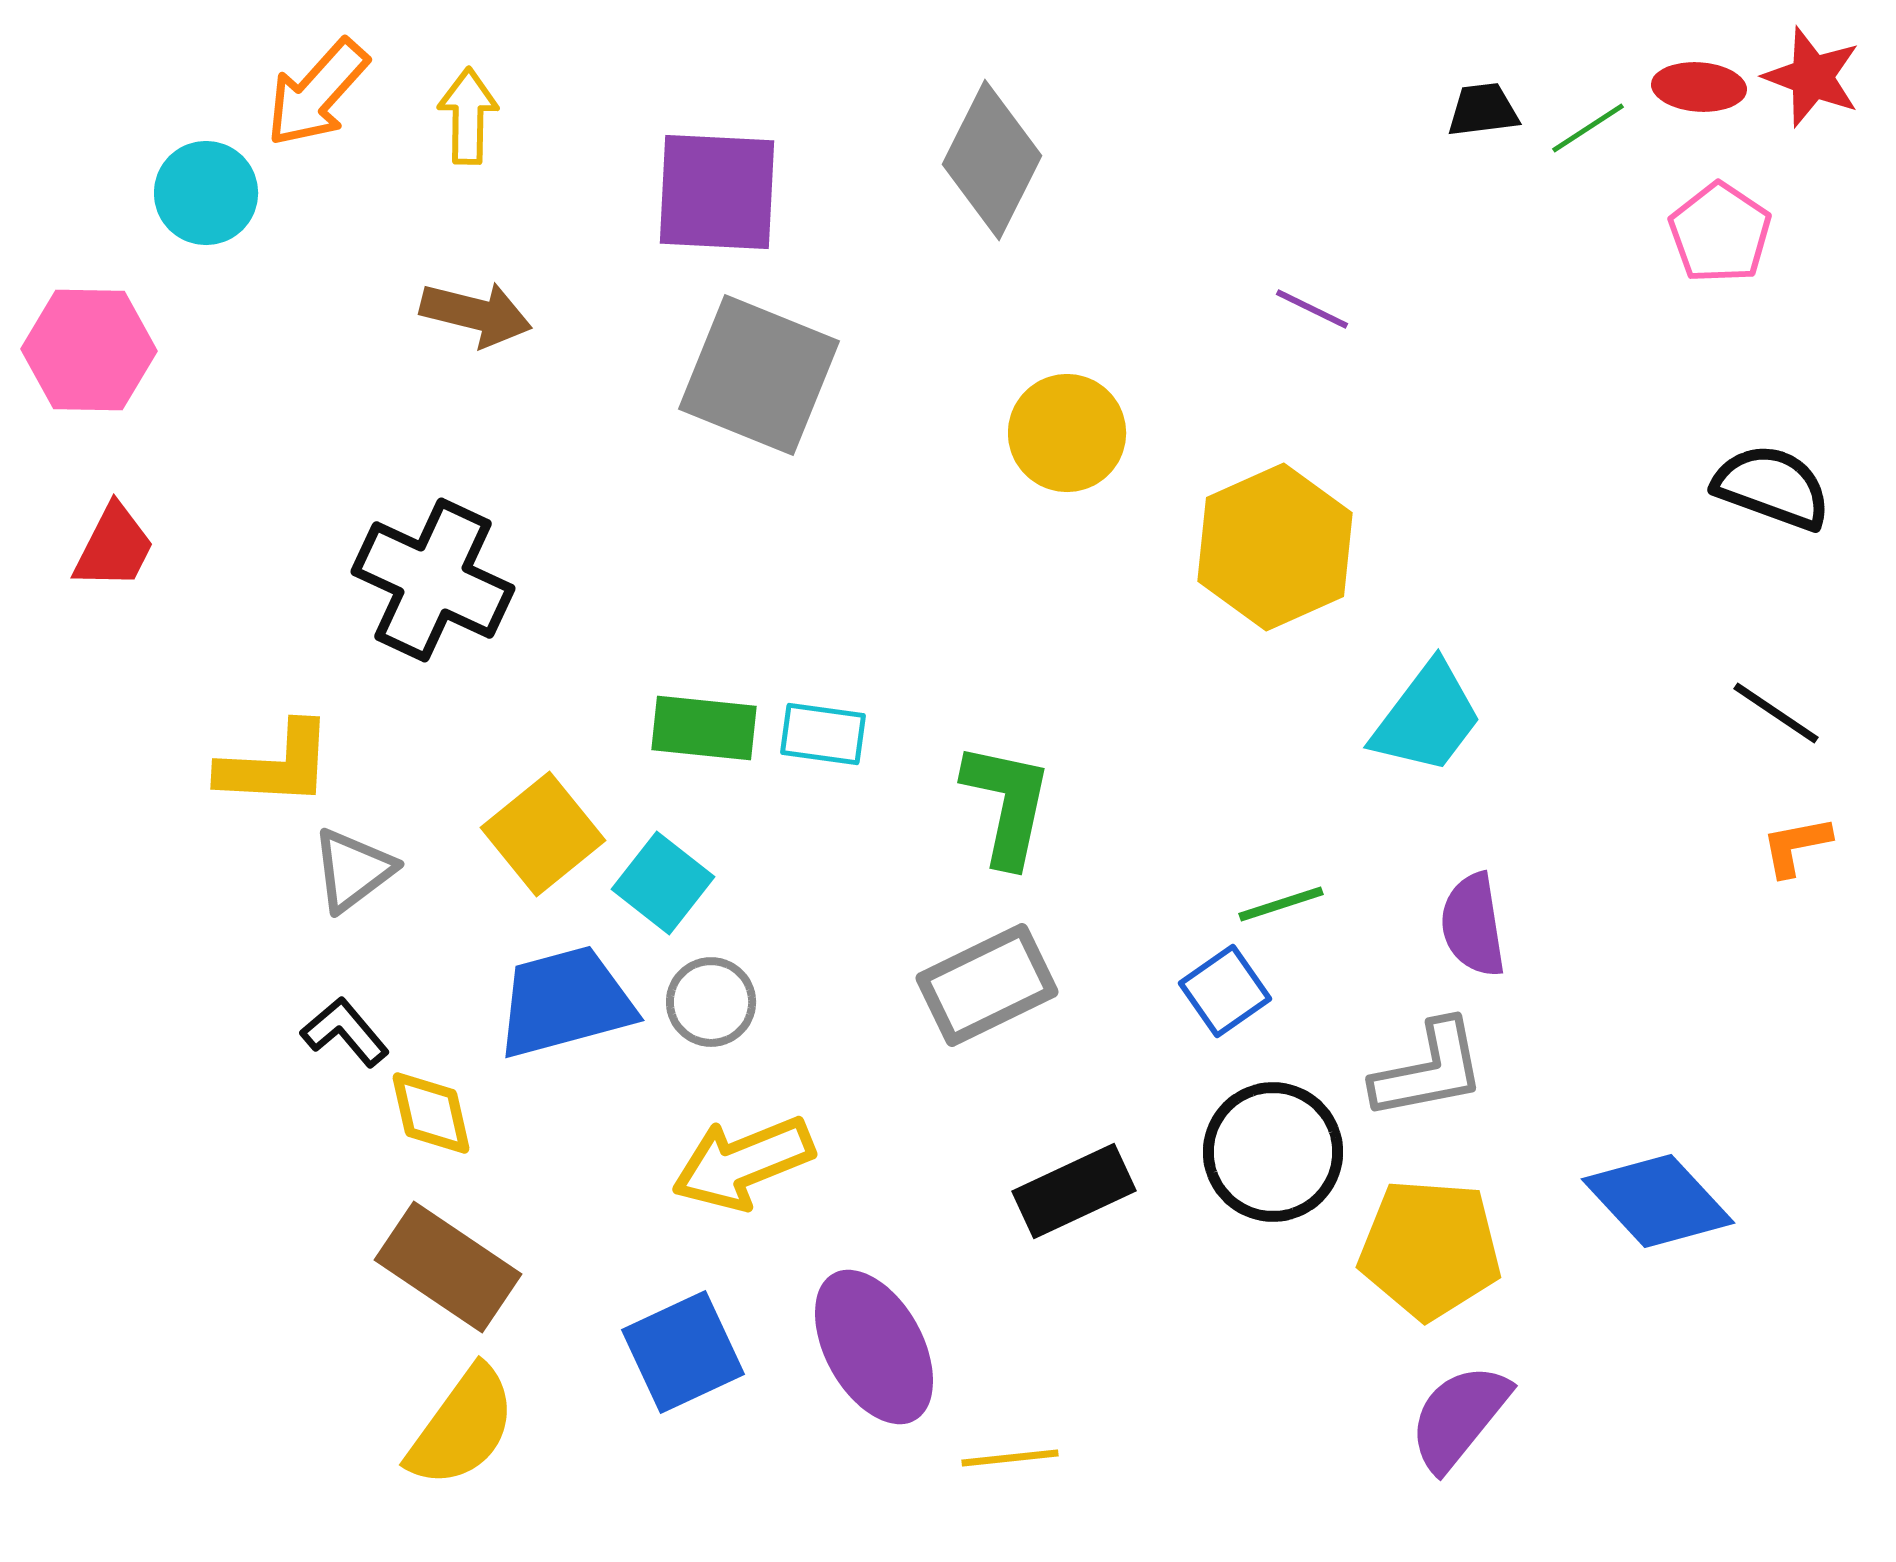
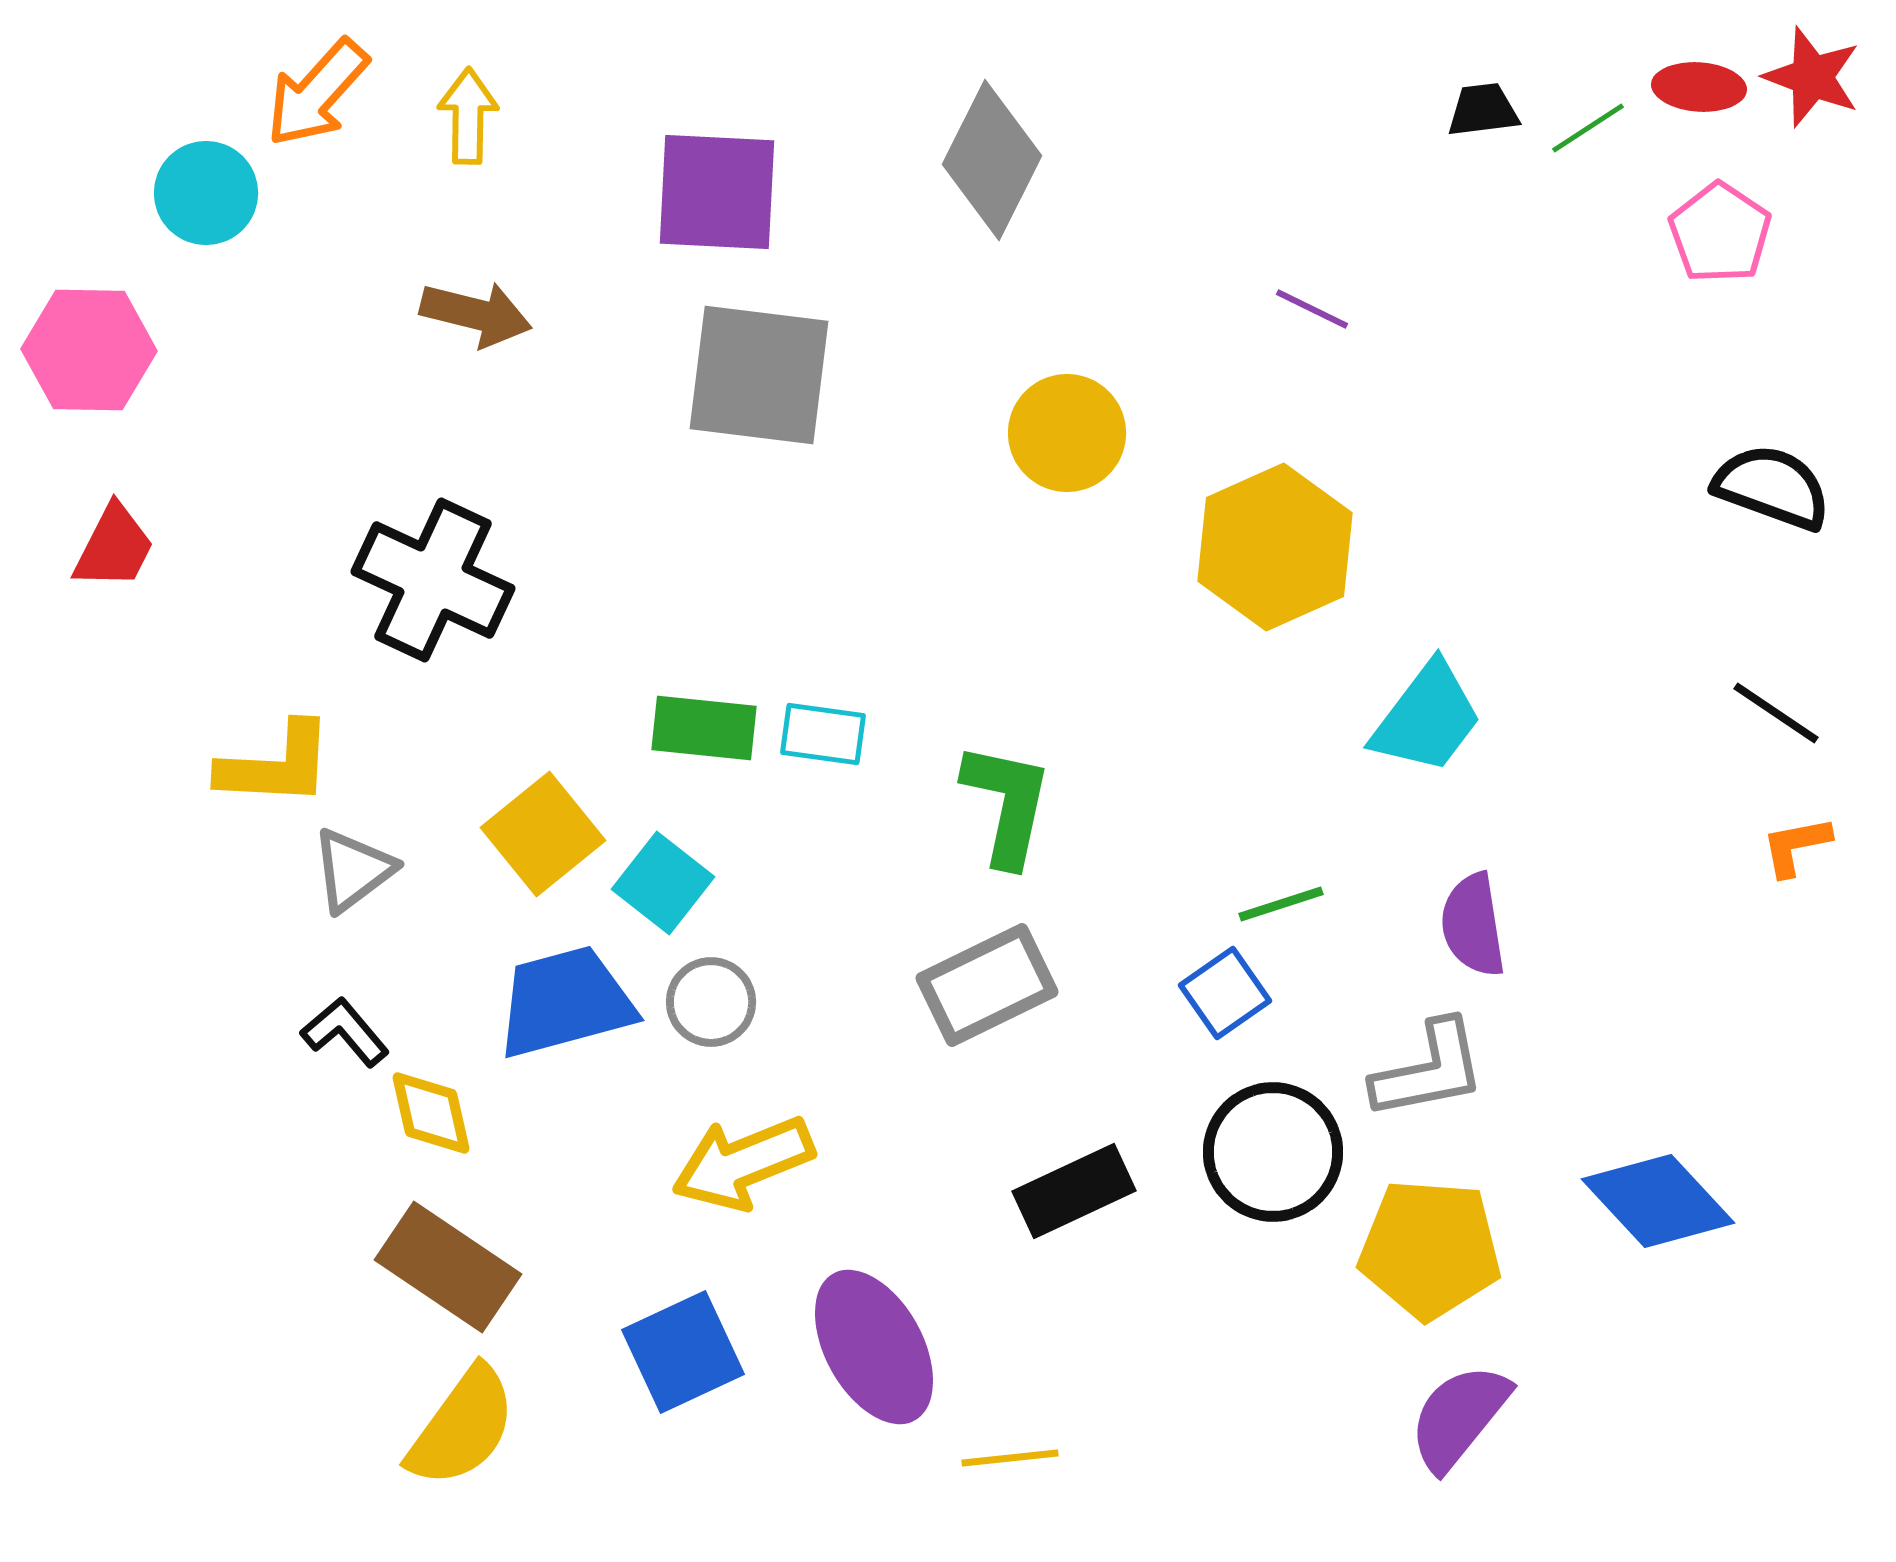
gray square at (759, 375): rotated 15 degrees counterclockwise
blue square at (1225, 991): moved 2 px down
